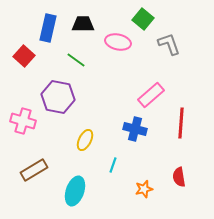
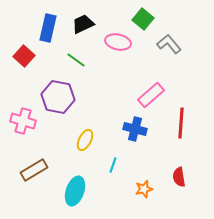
black trapezoid: rotated 25 degrees counterclockwise
gray L-shape: rotated 20 degrees counterclockwise
